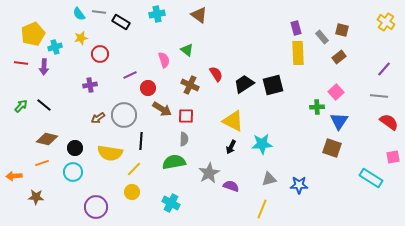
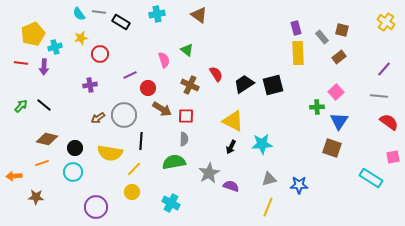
yellow line at (262, 209): moved 6 px right, 2 px up
